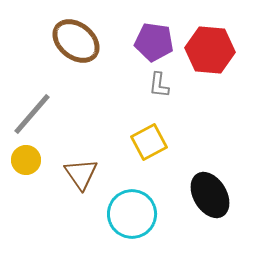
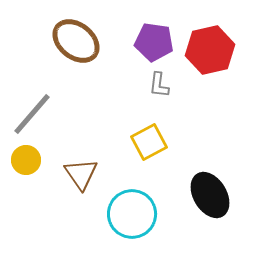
red hexagon: rotated 18 degrees counterclockwise
